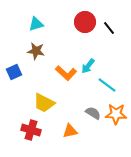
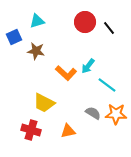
cyan triangle: moved 1 px right, 3 px up
blue square: moved 35 px up
orange triangle: moved 2 px left
